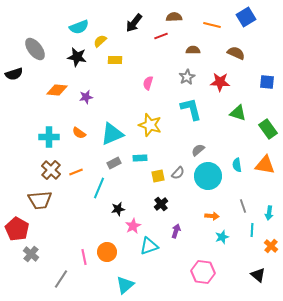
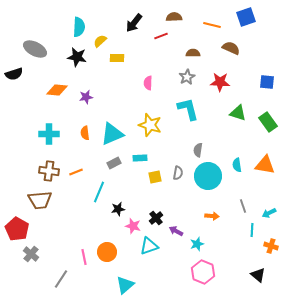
blue square at (246, 17): rotated 12 degrees clockwise
cyan semicircle at (79, 27): rotated 66 degrees counterclockwise
gray ellipse at (35, 49): rotated 25 degrees counterclockwise
brown semicircle at (193, 50): moved 3 px down
brown semicircle at (236, 53): moved 5 px left, 5 px up
yellow rectangle at (115, 60): moved 2 px right, 2 px up
pink semicircle at (148, 83): rotated 16 degrees counterclockwise
cyan L-shape at (191, 109): moved 3 px left
green rectangle at (268, 129): moved 7 px up
orange semicircle at (79, 133): moved 6 px right; rotated 48 degrees clockwise
cyan cross at (49, 137): moved 3 px up
gray semicircle at (198, 150): rotated 40 degrees counterclockwise
brown cross at (51, 170): moved 2 px left, 1 px down; rotated 36 degrees counterclockwise
gray semicircle at (178, 173): rotated 32 degrees counterclockwise
yellow square at (158, 176): moved 3 px left, 1 px down
cyan line at (99, 188): moved 4 px down
black cross at (161, 204): moved 5 px left, 14 px down
cyan arrow at (269, 213): rotated 56 degrees clockwise
pink star at (133, 226): rotated 28 degrees counterclockwise
purple arrow at (176, 231): rotated 80 degrees counterclockwise
cyan star at (222, 237): moved 25 px left, 7 px down
orange cross at (271, 246): rotated 24 degrees counterclockwise
pink hexagon at (203, 272): rotated 15 degrees clockwise
